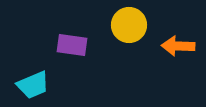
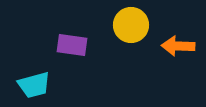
yellow circle: moved 2 px right
cyan trapezoid: moved 1 px right; rotated 8 degrees clockwise
